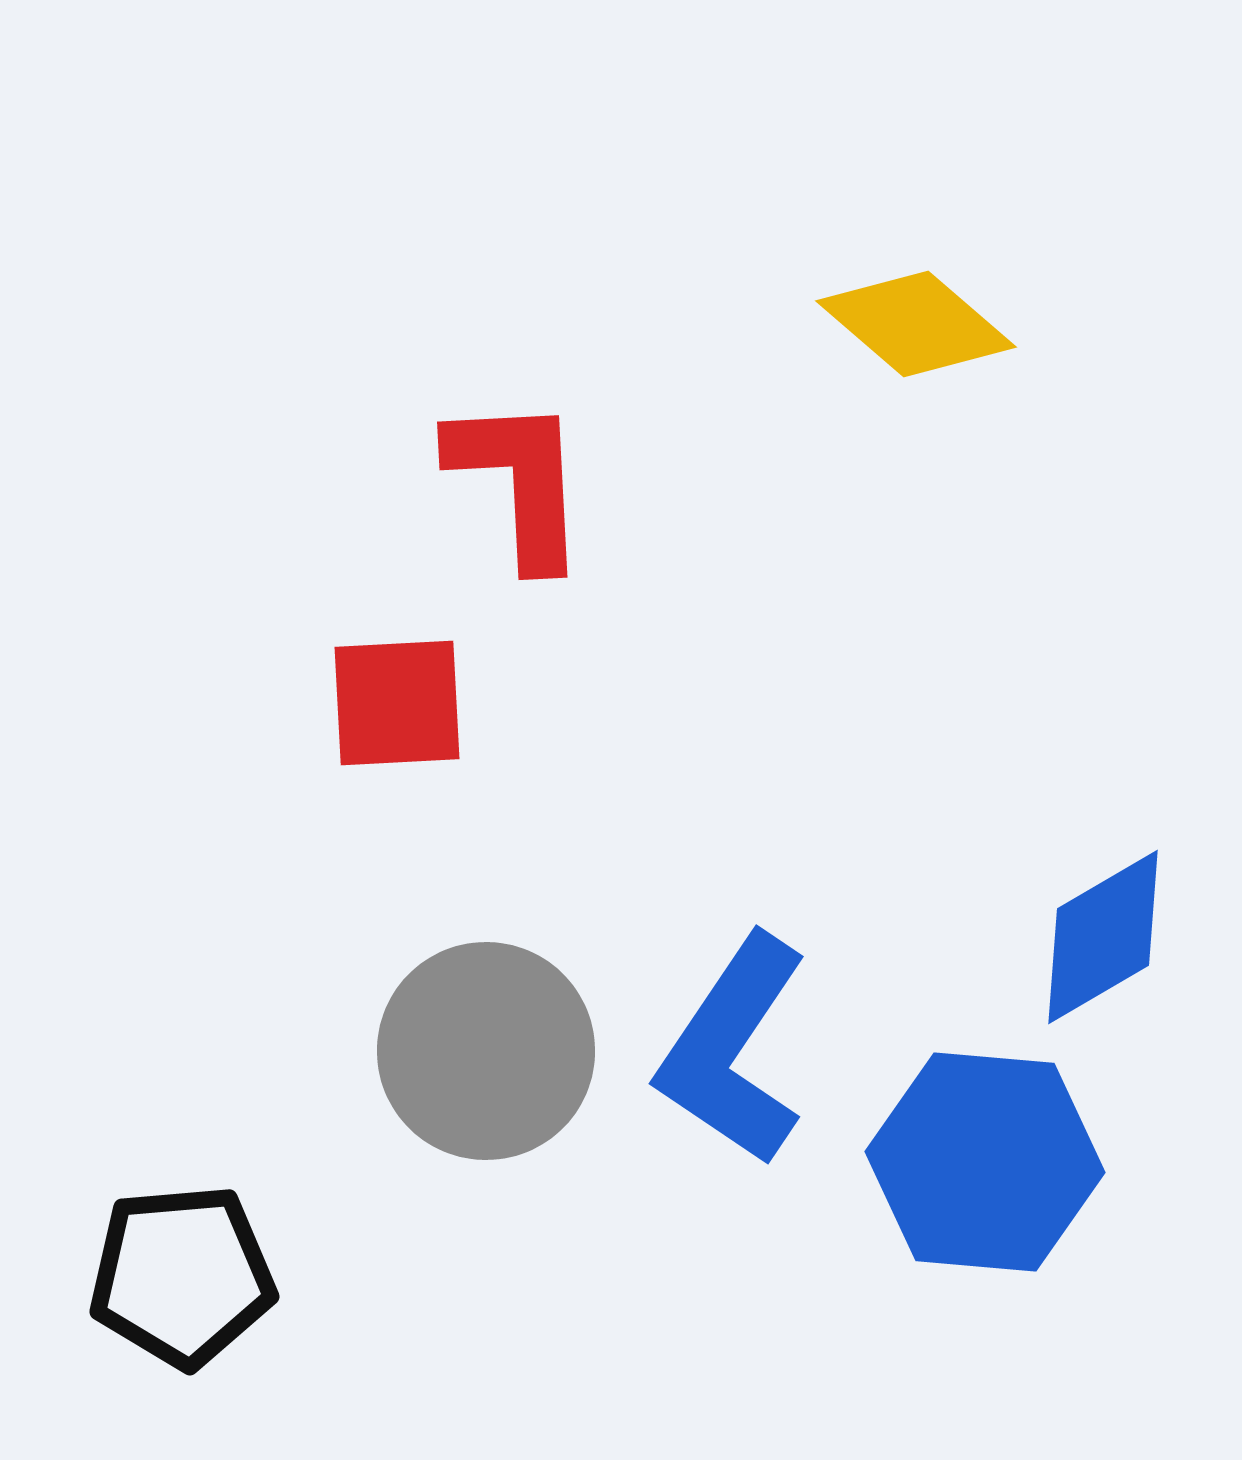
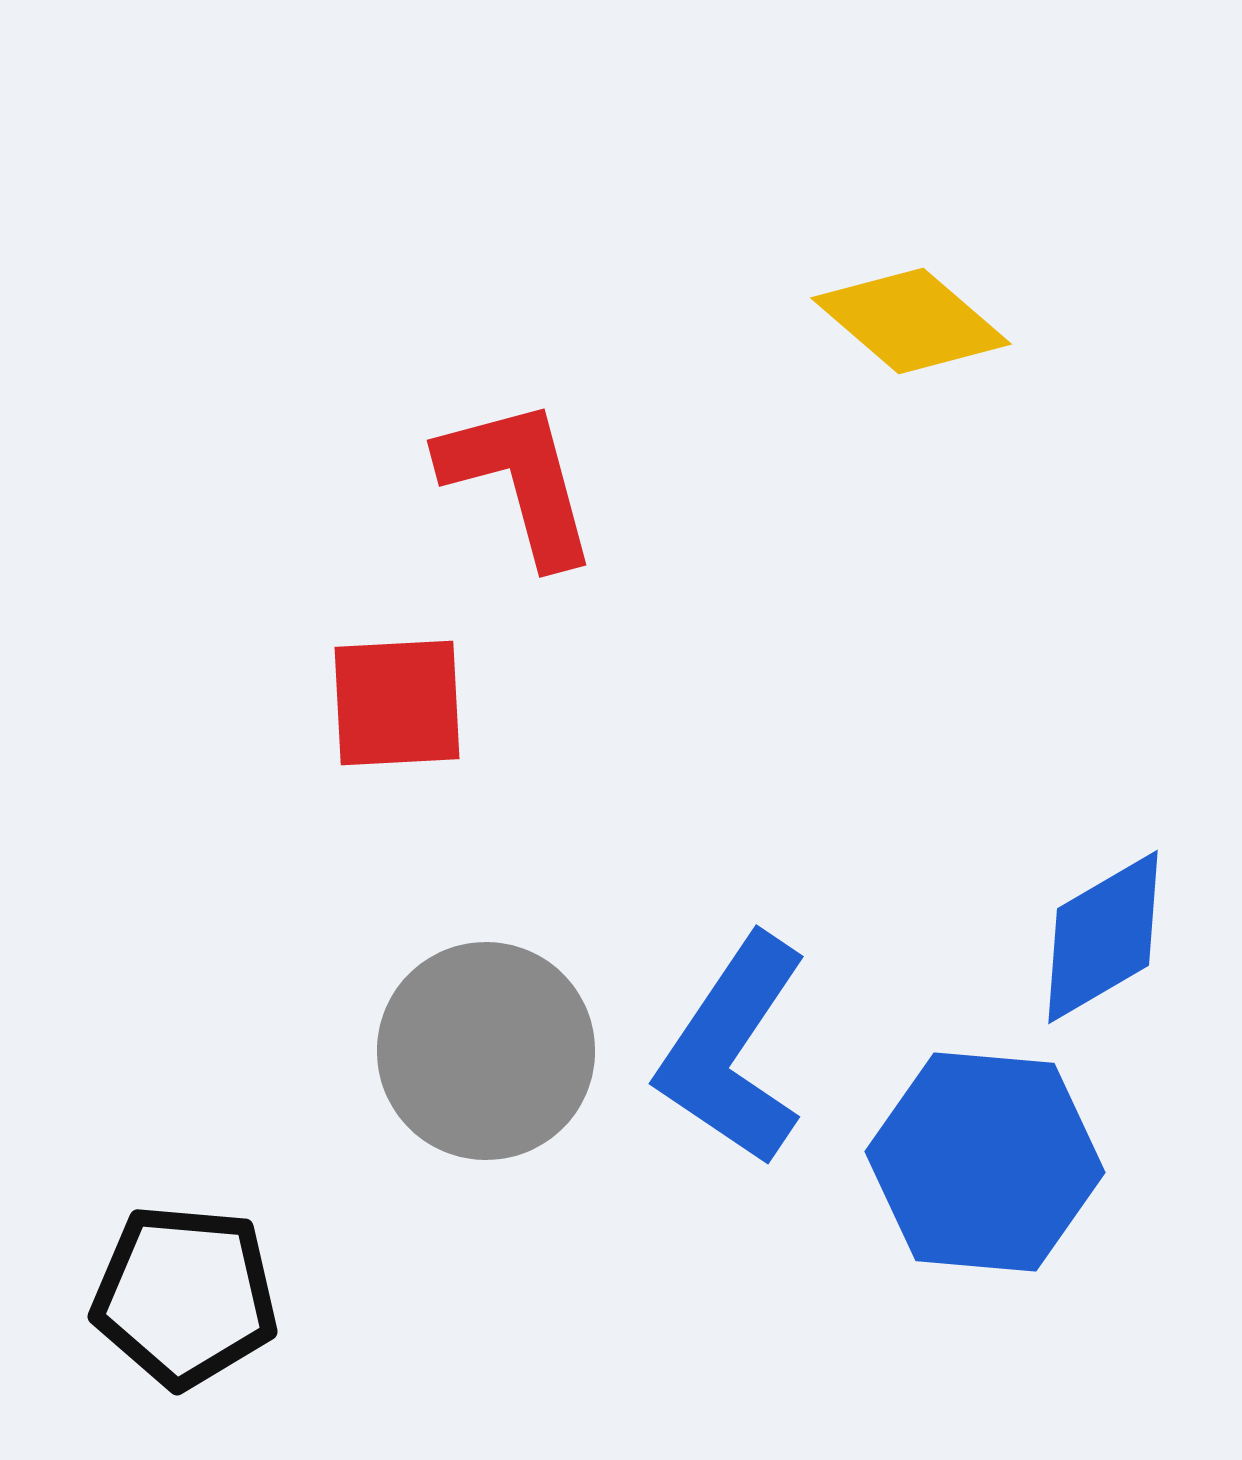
yellow diamond: moved 5 px left, 3 px up
red L-shape: rotated 12 degrees counterclockwise
black pentagon: moved 3 px right, 20 px down; rotated 10 degrees clockwise
